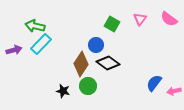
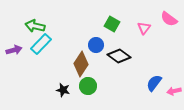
pink triangle: moved 4 px right, 9 px down
black diamond: moved 11 px right, 7 px up
black star: moved 1 px up
